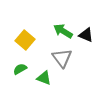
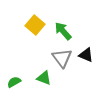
green arrow: rotated 18 degrees clockwise
black triangle: moved 20 px down
yellow square: moved 10 px right, 15 px up
green semicircle: moved 6 px left, 13 px down
